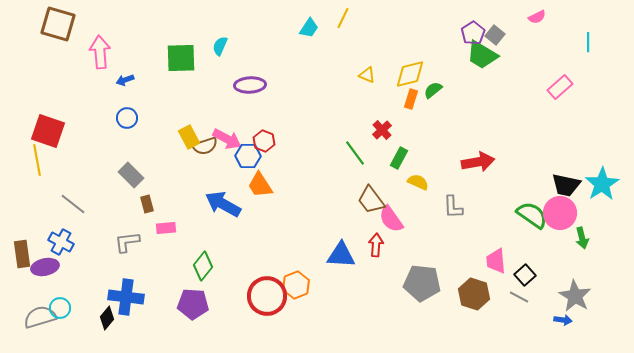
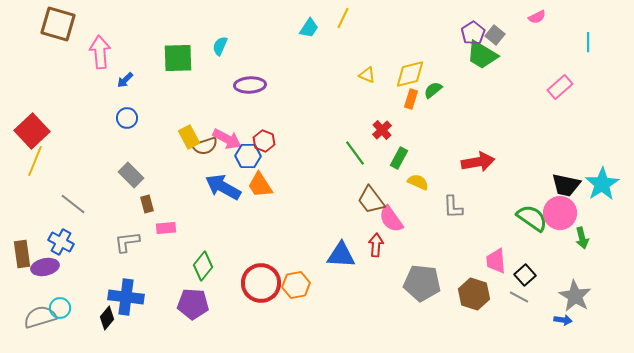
green square at (181, 58): moved 3 px left
blue arrow at (125, 80): rotated 24 degrees counterclockwise
red square at (48, 131): moved 16 px left; rotated 28 degrees clockwise
yellow line at (37, 160): moved 2 px left, 1 px down; rotated 32 degrees clockwise
blue arrow at (223, 204): moved 17 px up
green semicircle at (532, 215): moved 3 px down
orange hexagon at (296, 285): rotated 12 degrees clockwise
red circle at (267, 296): moved 6 px left, 13 px up
